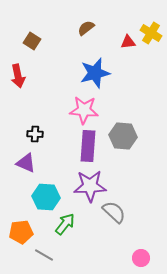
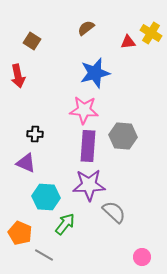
purple star: moved 1 px left, 1 px up
orange pentagon: moved 1 px left, 1 px down; rotated 30 degrees clockwise
pink circle: moved 1 px right, 1 px up
